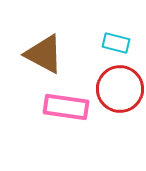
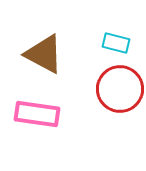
pink rectangle: moved 29 px left, 7 px down
